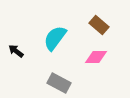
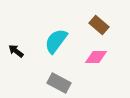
cyan semicircle: moved 1 px right, 3 px down
